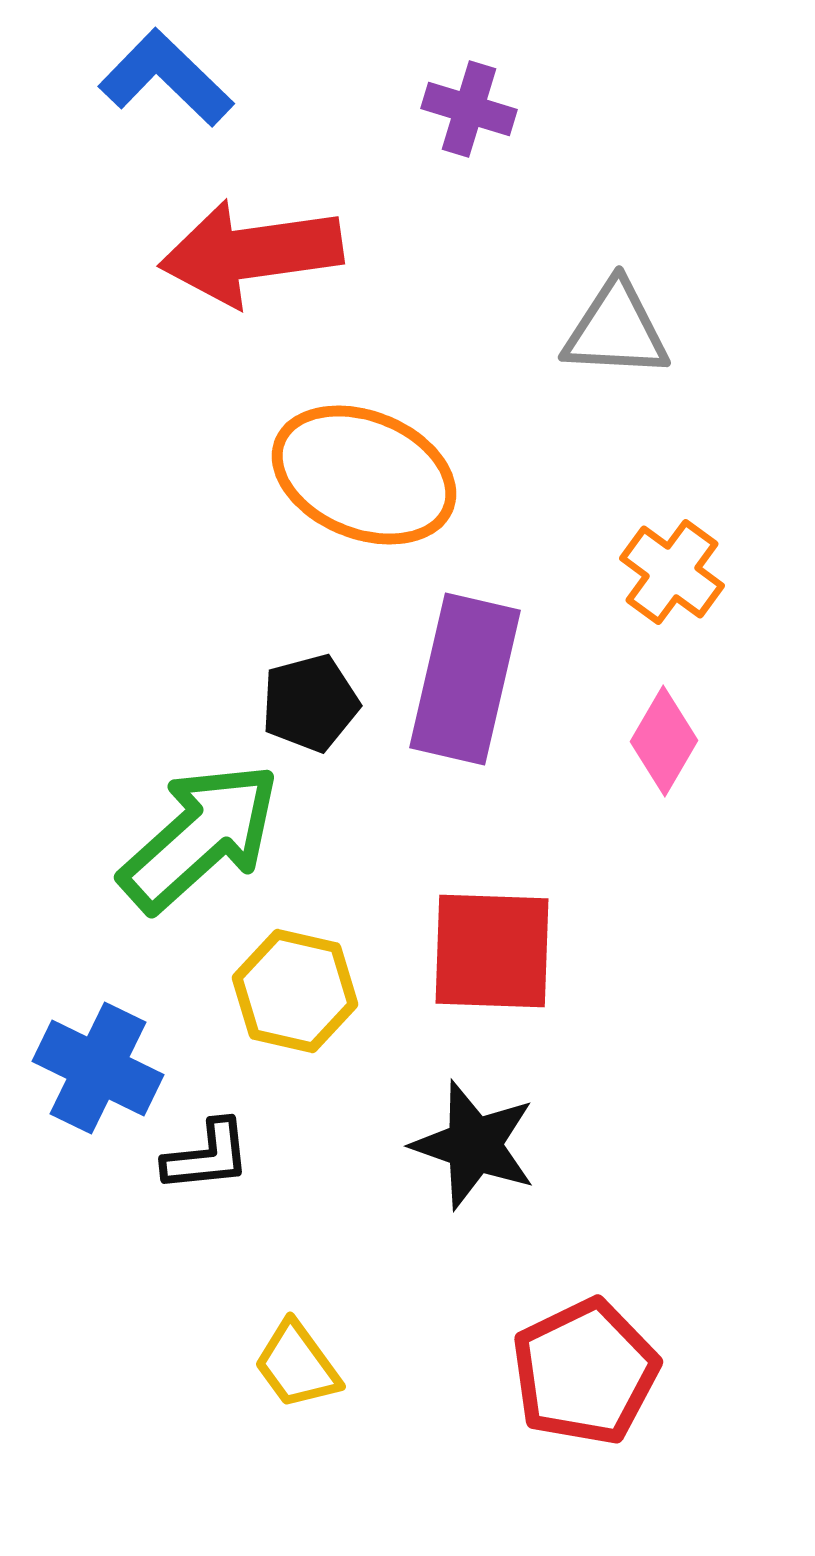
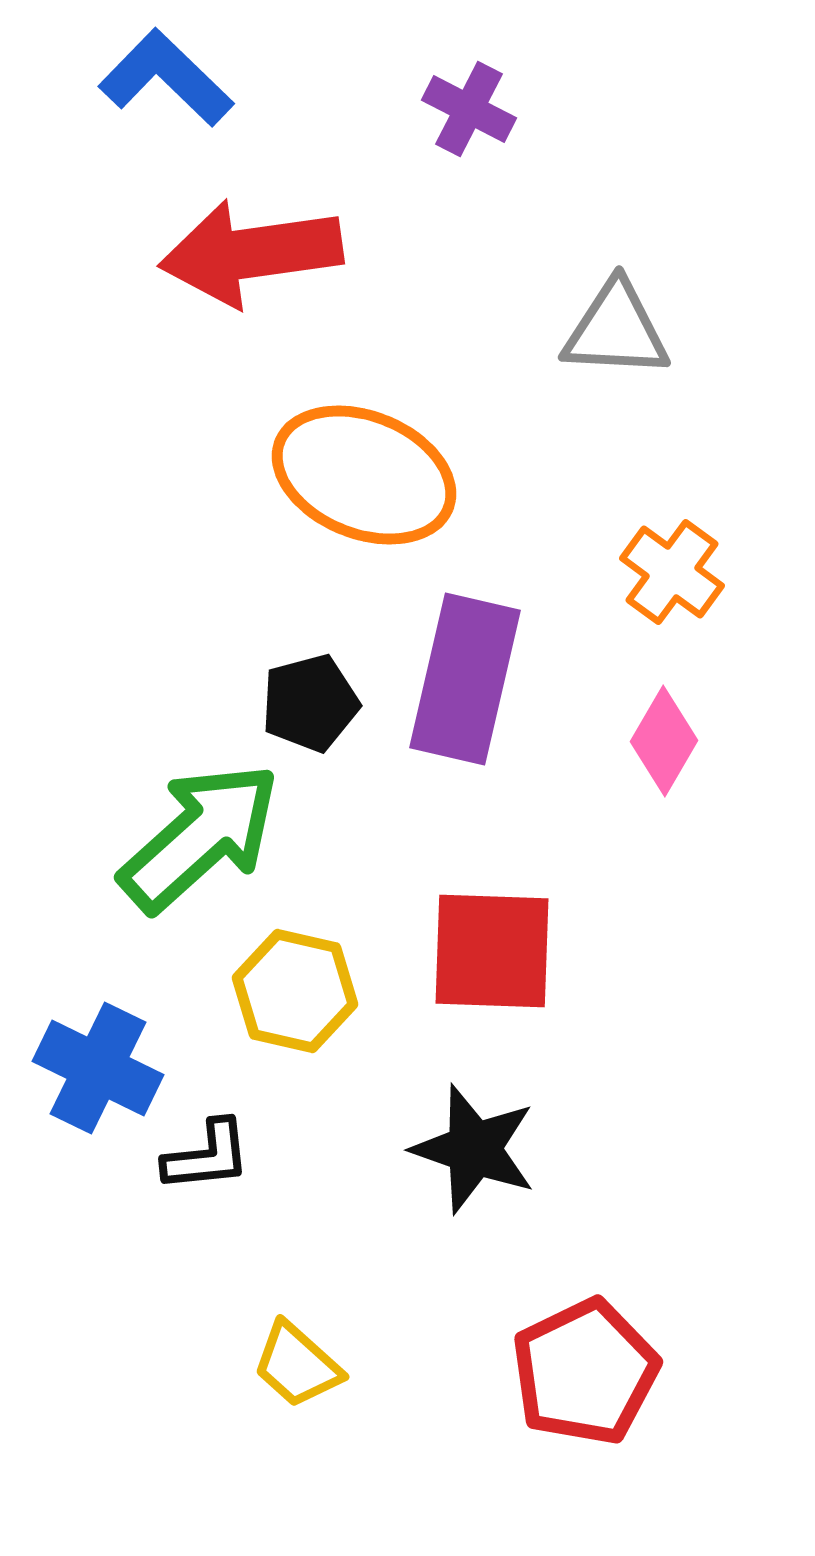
purple cross: rotated 10 degrees clockwise
black star: moved 4 px down
yellow trapezoid: rotated 12 degrees counterclockwise
